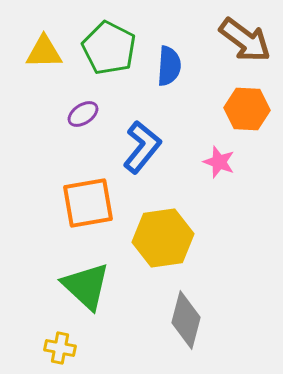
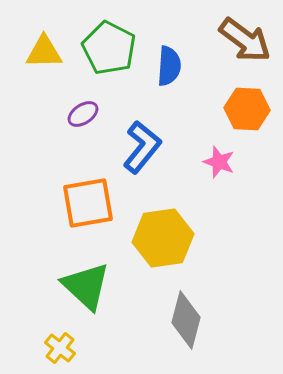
yellow cross: rotated 28 degrees clockwise
